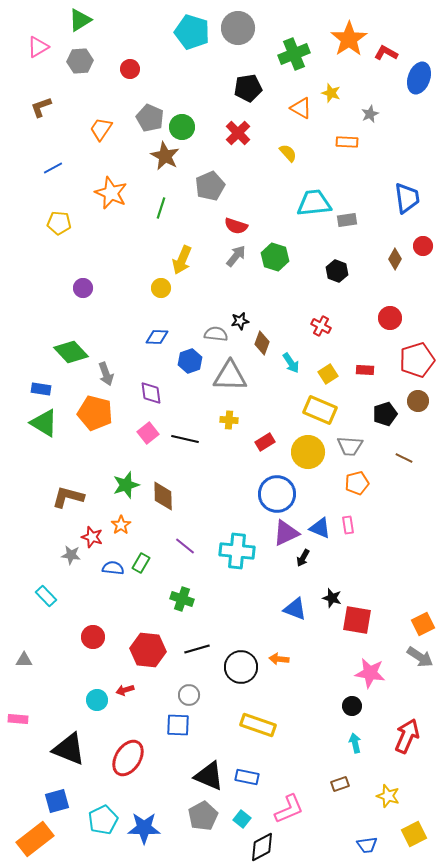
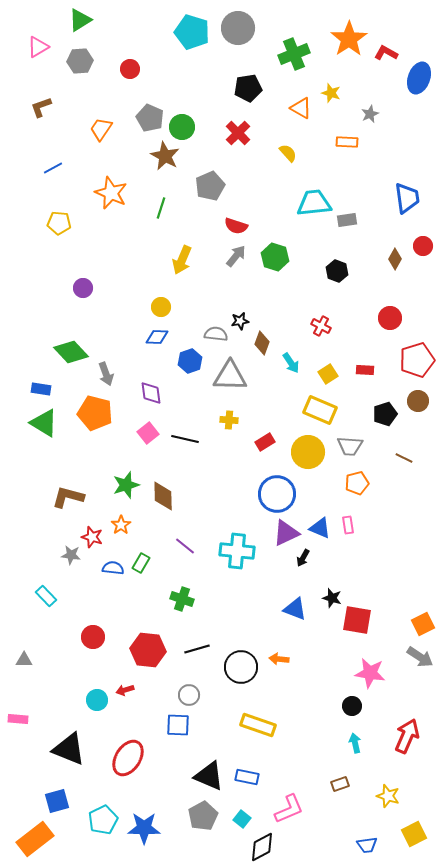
yellow circle at (161, 288): moved 19 px down
